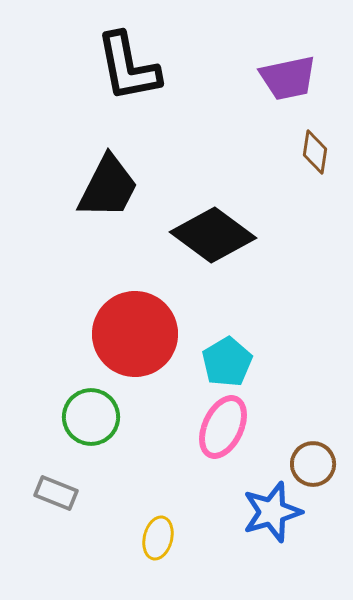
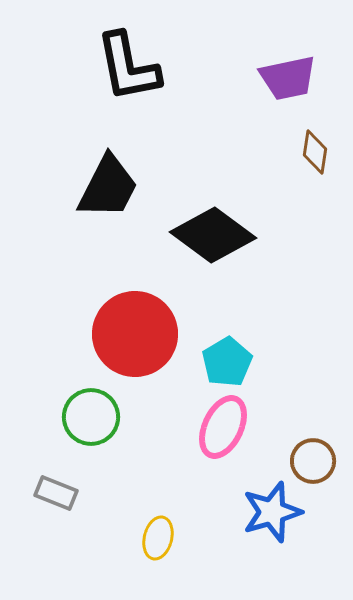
brown circle: moved 3 px up
